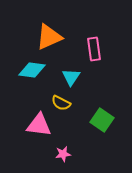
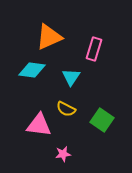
pink rectangle: rotated 25 degrees clockwise
yellow semicircle: moved 5 px right, 6 px down
